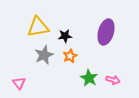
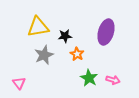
orange star: moved 7 px right, 2 px up; rotated 16 degrees counterclockwise
